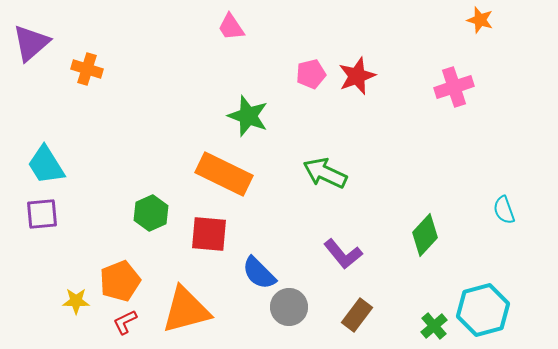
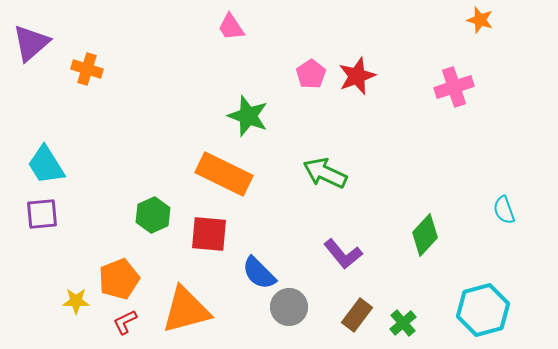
pink pentagon: rotated 20 degrees counterclockwise
green hexagon: moved 2 px right, 2 px down
orange pentagon: moved 1 px left, 2 px up
green cross: moved 31 px left, 3 px up
